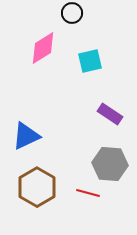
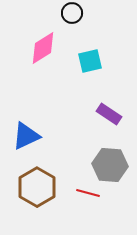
purple rectangle: moved 1 px left
gray hexagon: moved 1 px down
